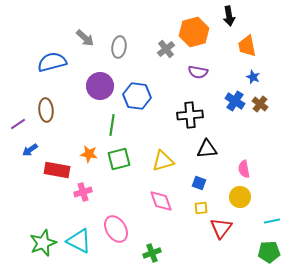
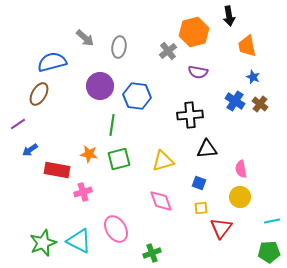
gray cross: moved 2 px right, 2 px down
brown ellipse: moved 7 px left, 16 px up; rotated 35 degrees clockwise
pink semicircle: moved 3 px left
